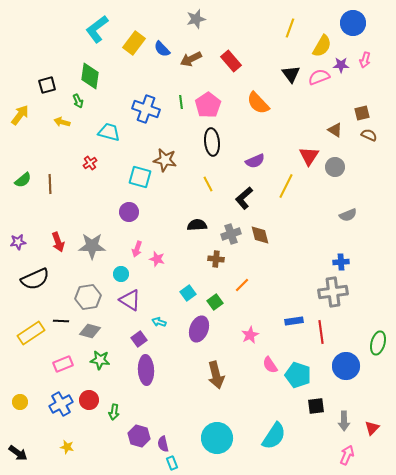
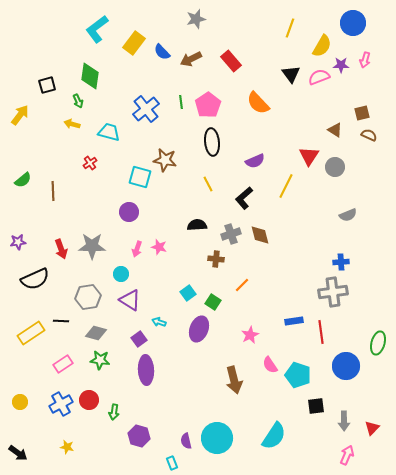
blue semicircle at (162, 49): moved 3 px down
blue cross at (146, 109): rotated 32 degrees clockwise
yellow arrow at (62, 122): moved 10 px right, 2 px down
brown line at (50, 184): moved 3 px right, 7 px down
red arrow at (58, 242): moved 3 px right, 7 px down
pink star at (157, 259): moved 2 px right, 12 px up
green square at (215, 302): moved 2 px left; rotated 21 degrees counterclockwise
gray diamond at (90, 331): moved 6 px right, 2 px down
pink rectangle at (63, 364): rotated 12 degrees counterclockwise
brown arrow at (216, 375): moved 18 px right, 5 px down
purple semicircle at (163, 444): moved 23 px right, 3 px up
